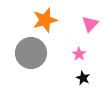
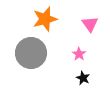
orange star: moved 1 px up
pink triangle: rotated 18 degrees counterclockwise
